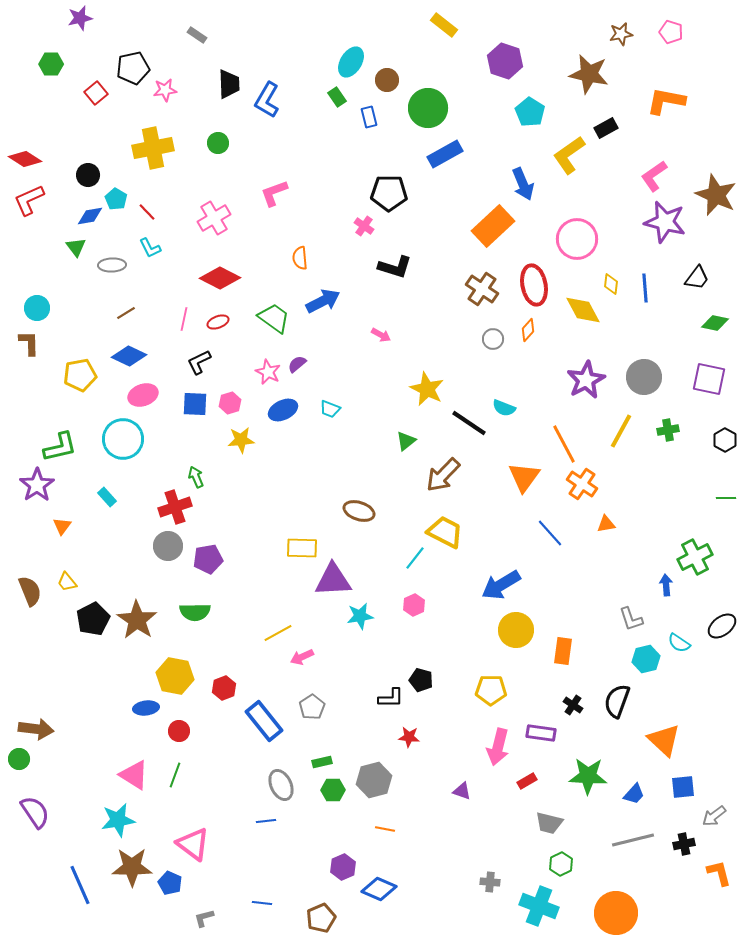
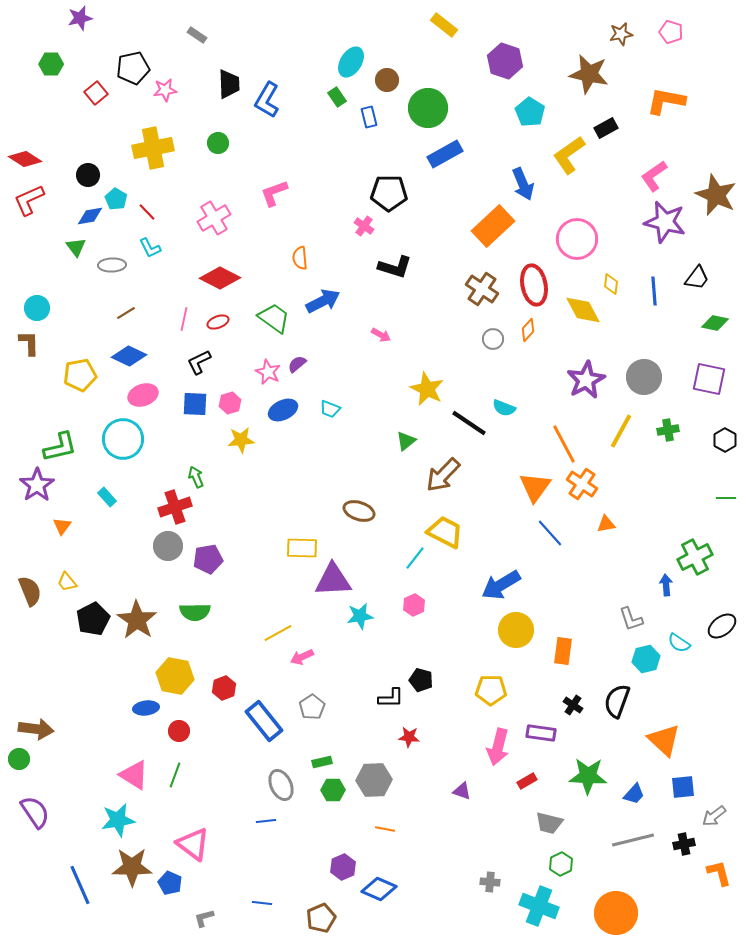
blue line at (645, 288): moved 9 px right, 3 px down
orange triangle at (524, 477): moved 11 px right, 10 px down
gray hexagon at (374, 780): rotated 12 degrees clockwise
